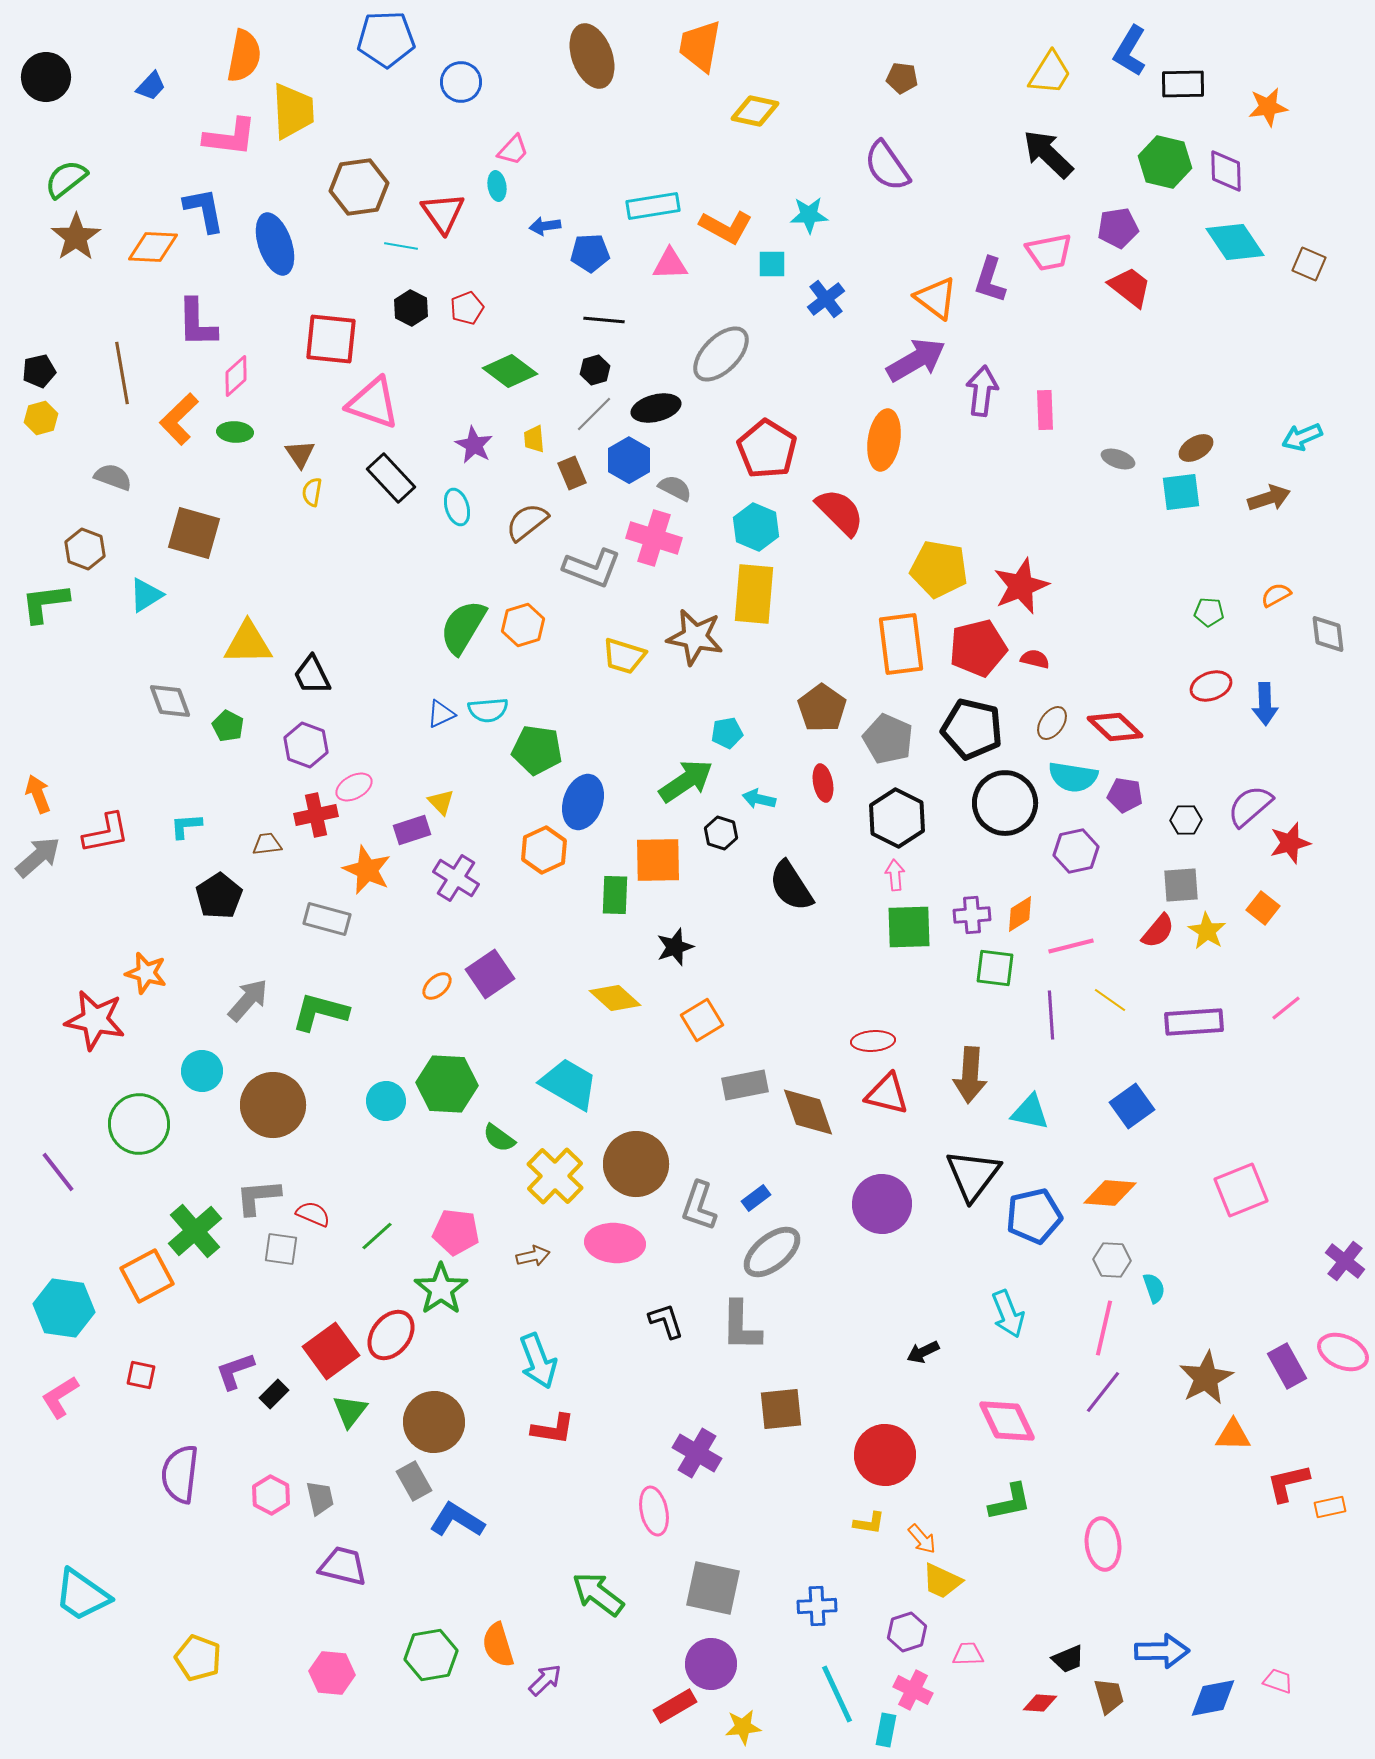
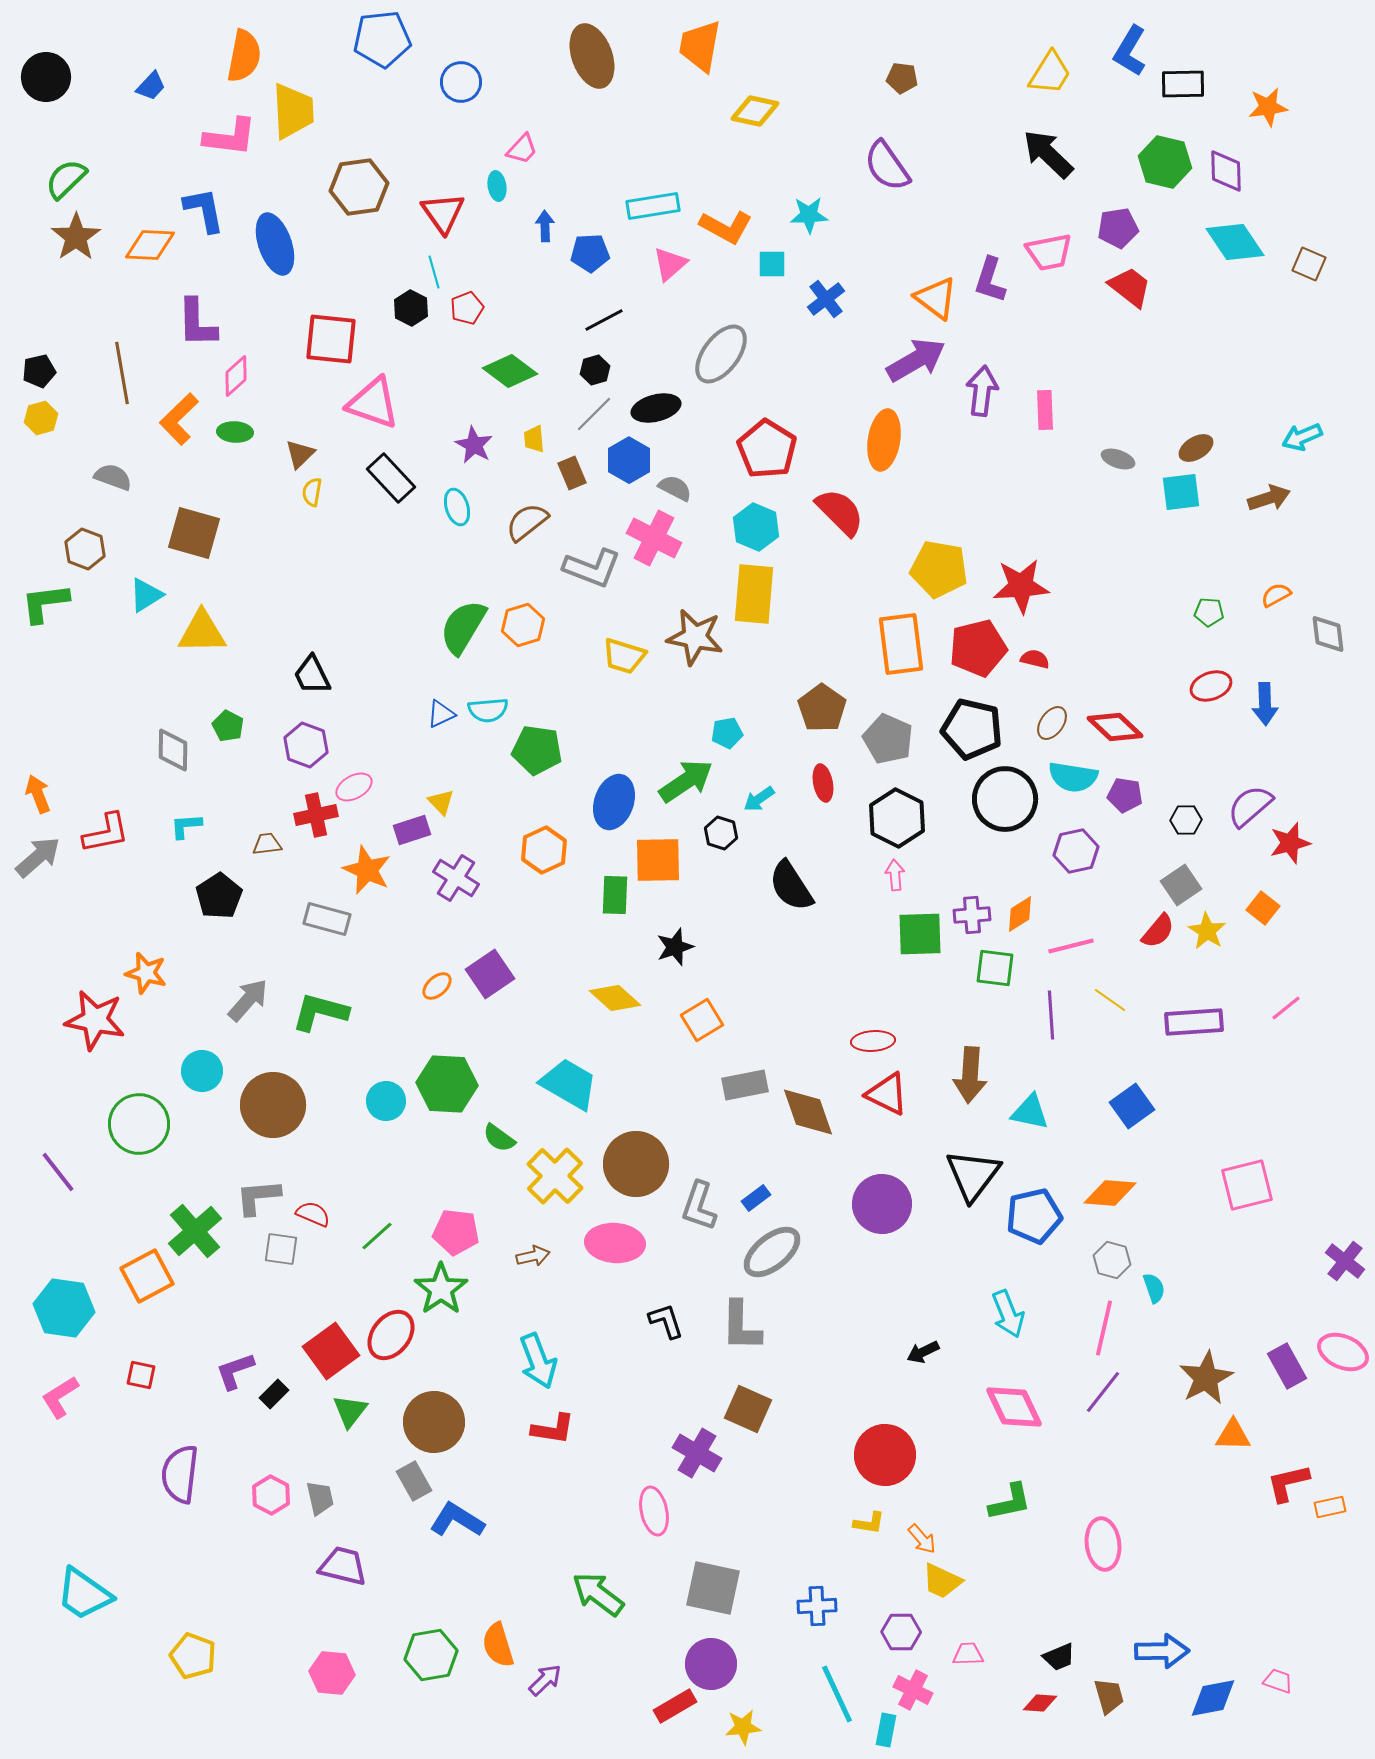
blue pentagon at (386, 39): moved 4 px left; rotated 4 degrees counterclockwise
pink trapezoid at (513, 150): moved 9 px right, 1 px up
green semicircle at (66, 179): rotated 6 degrees counterclockwise
blue arrow at (545, 226): rotated 96 degrees clockwise
cyan line at (401, 246): moved 33 px right, 26 px down; rotated 64 degrees clockwise
orange diamond at (153, 247): moved 3 px left, 2 px up
pink triangle at (670, 264): rotated 39 degrees counterclockwise
black line at (604, 320): rotated 33 degrees counterclockwise
gray ellipse at (721, 354): rotated 8 degrees counterclockwise
brown triangle at (300, 454): rotated 20 degrees clockwise
pink cross at (654, 538): rotated 10 degrees clockwise
red star at (1021, 586): rotated 18 degrees clockwise
yellow triangle at (248, 643): moved 46 px left, 11 px up
gray diamond at (170, 701): moved 3 px right, 49 px down; rotated 21 degrees clockwise
cyan arrow at (759, 799): rotated 48 degrees counterclockwise
blue ellipse at (583, 802): moved 31 px right
black circle at (1005, 803): moved 4 px up
gray square at (1181, 885): rotated 30 degrees counterclockwise
green square at (909, 927): moved 11 px right, 7 px down
red triangle at (887, 1094): rotated 12 degrees clockwise
pink square at (1241, 1190): moved 6 px right, 5 px up; rotated 8 degrees clockwise
gray hexagon at (1112, 1260): rotated 12 degrees clockwise
brown square at (781, 1409): moved 33 px left; rotated 30 degrees clockwise
pink diamond at (1007, 1421): moved 7 px right, 14 px up
cyan trapezoid at (82, 1595): moved 2 px right, 1 px up
purple hexagon at (907, 1632): moved 6 px left; rotated 18 degrees clockwise
yellow pentagon at (198, 1658): moved 5 px left, 2 px up
black trapezoid at (1068, 1659): moved 9 px left, 2 px up
